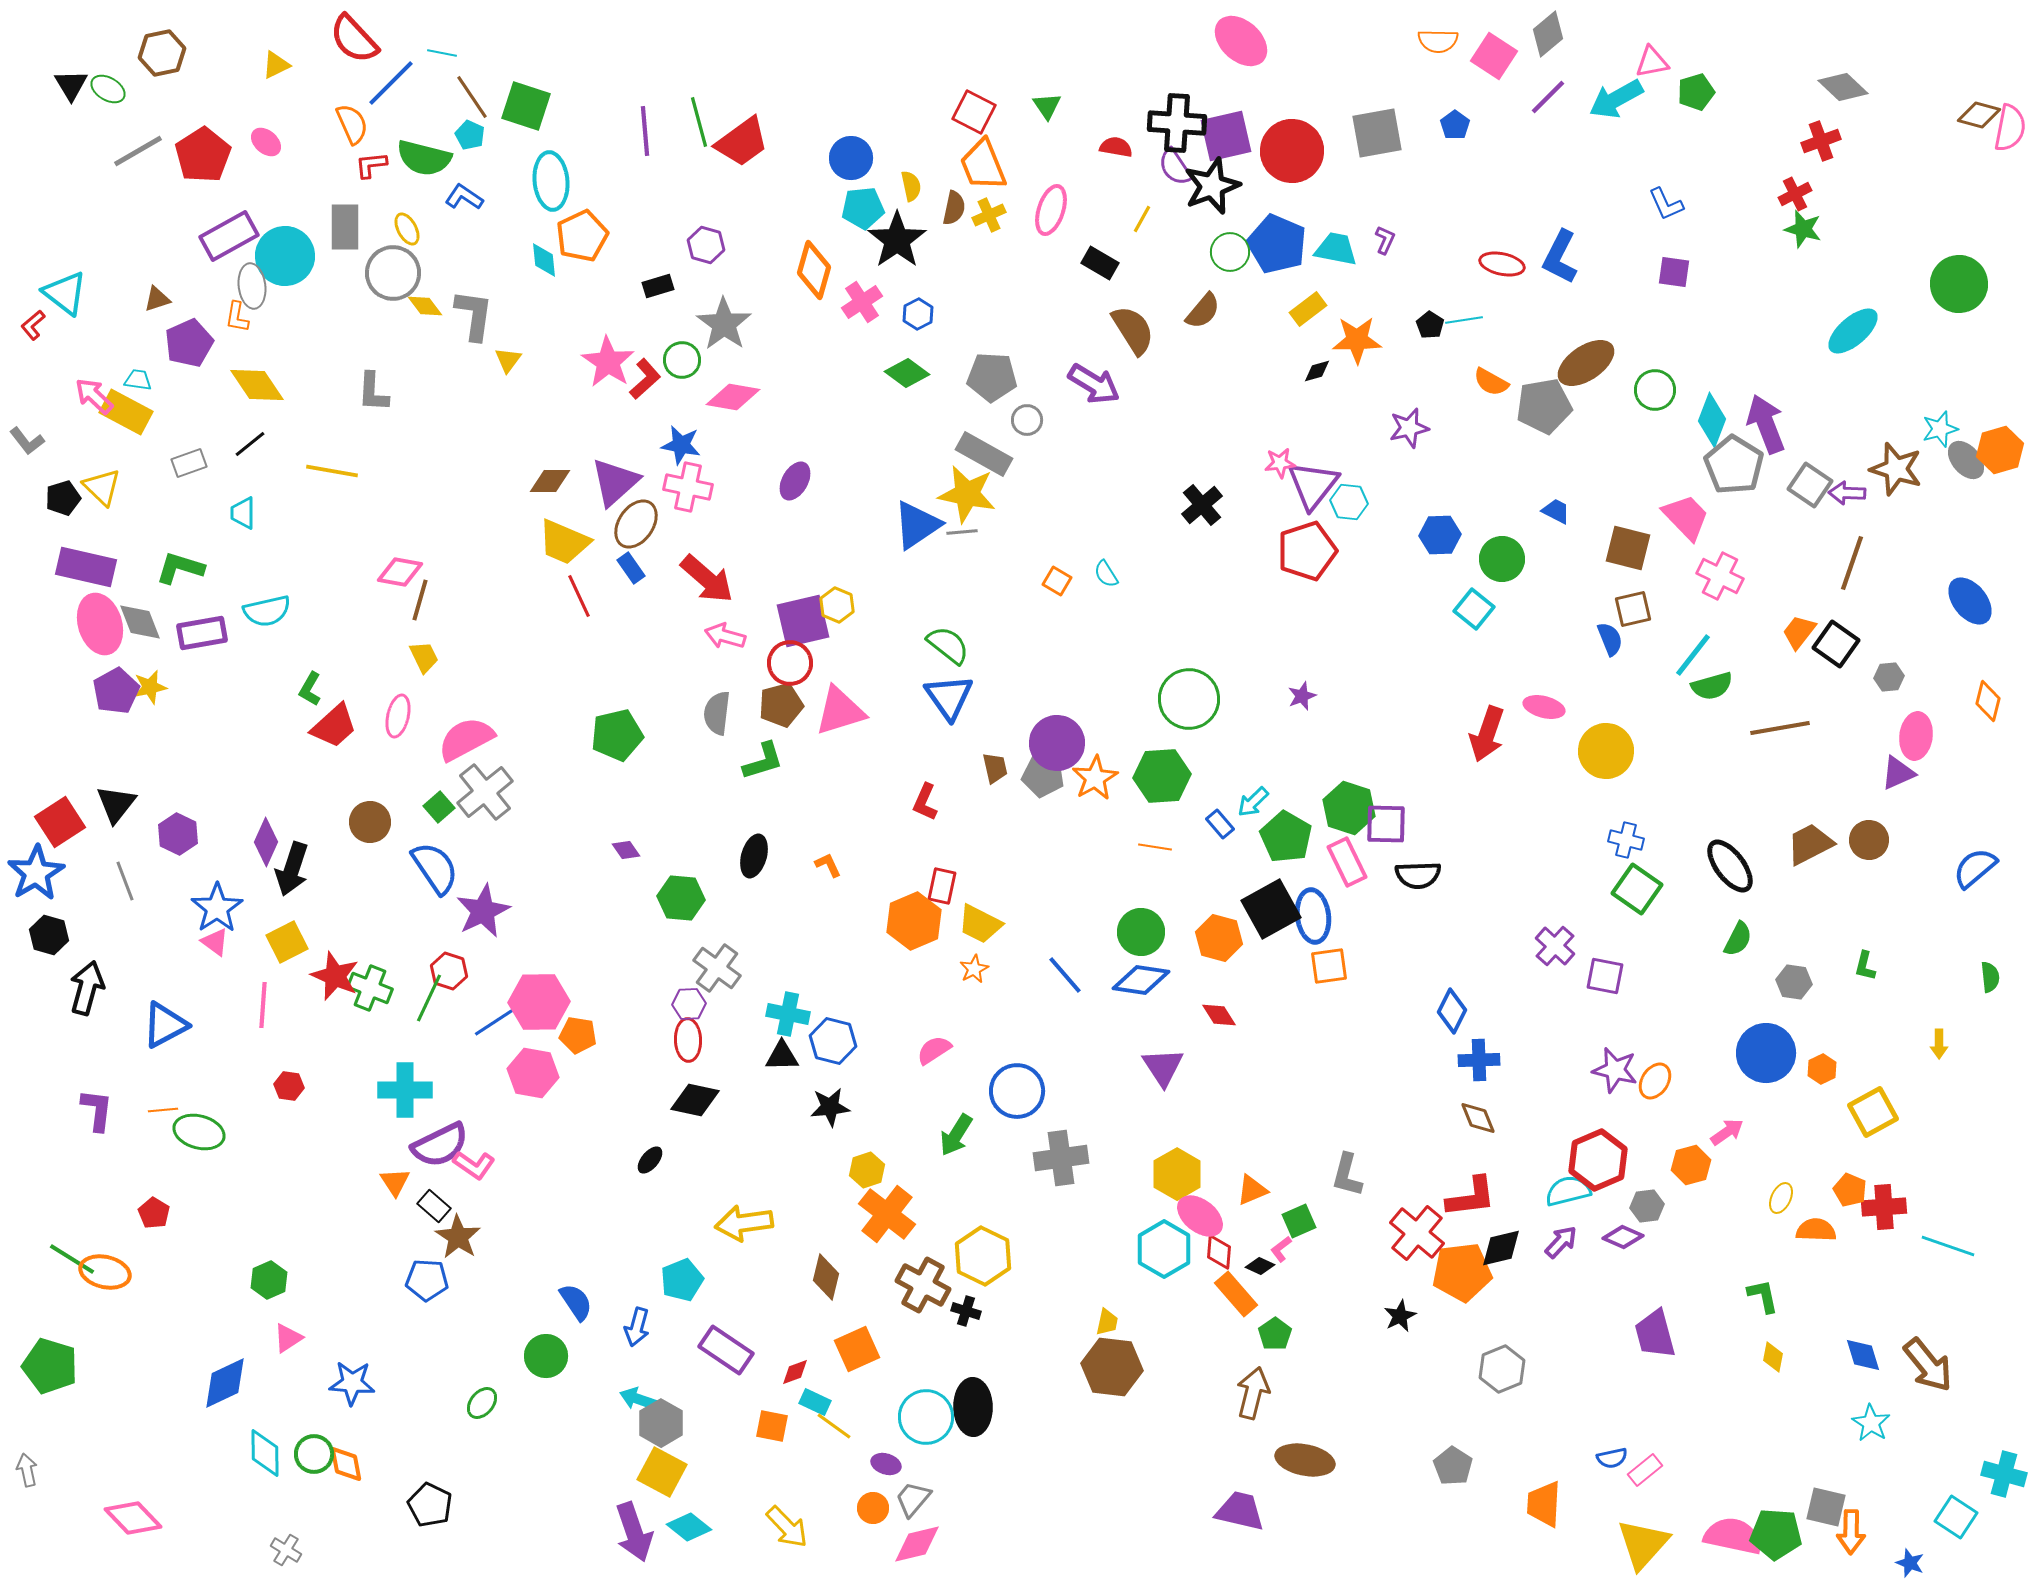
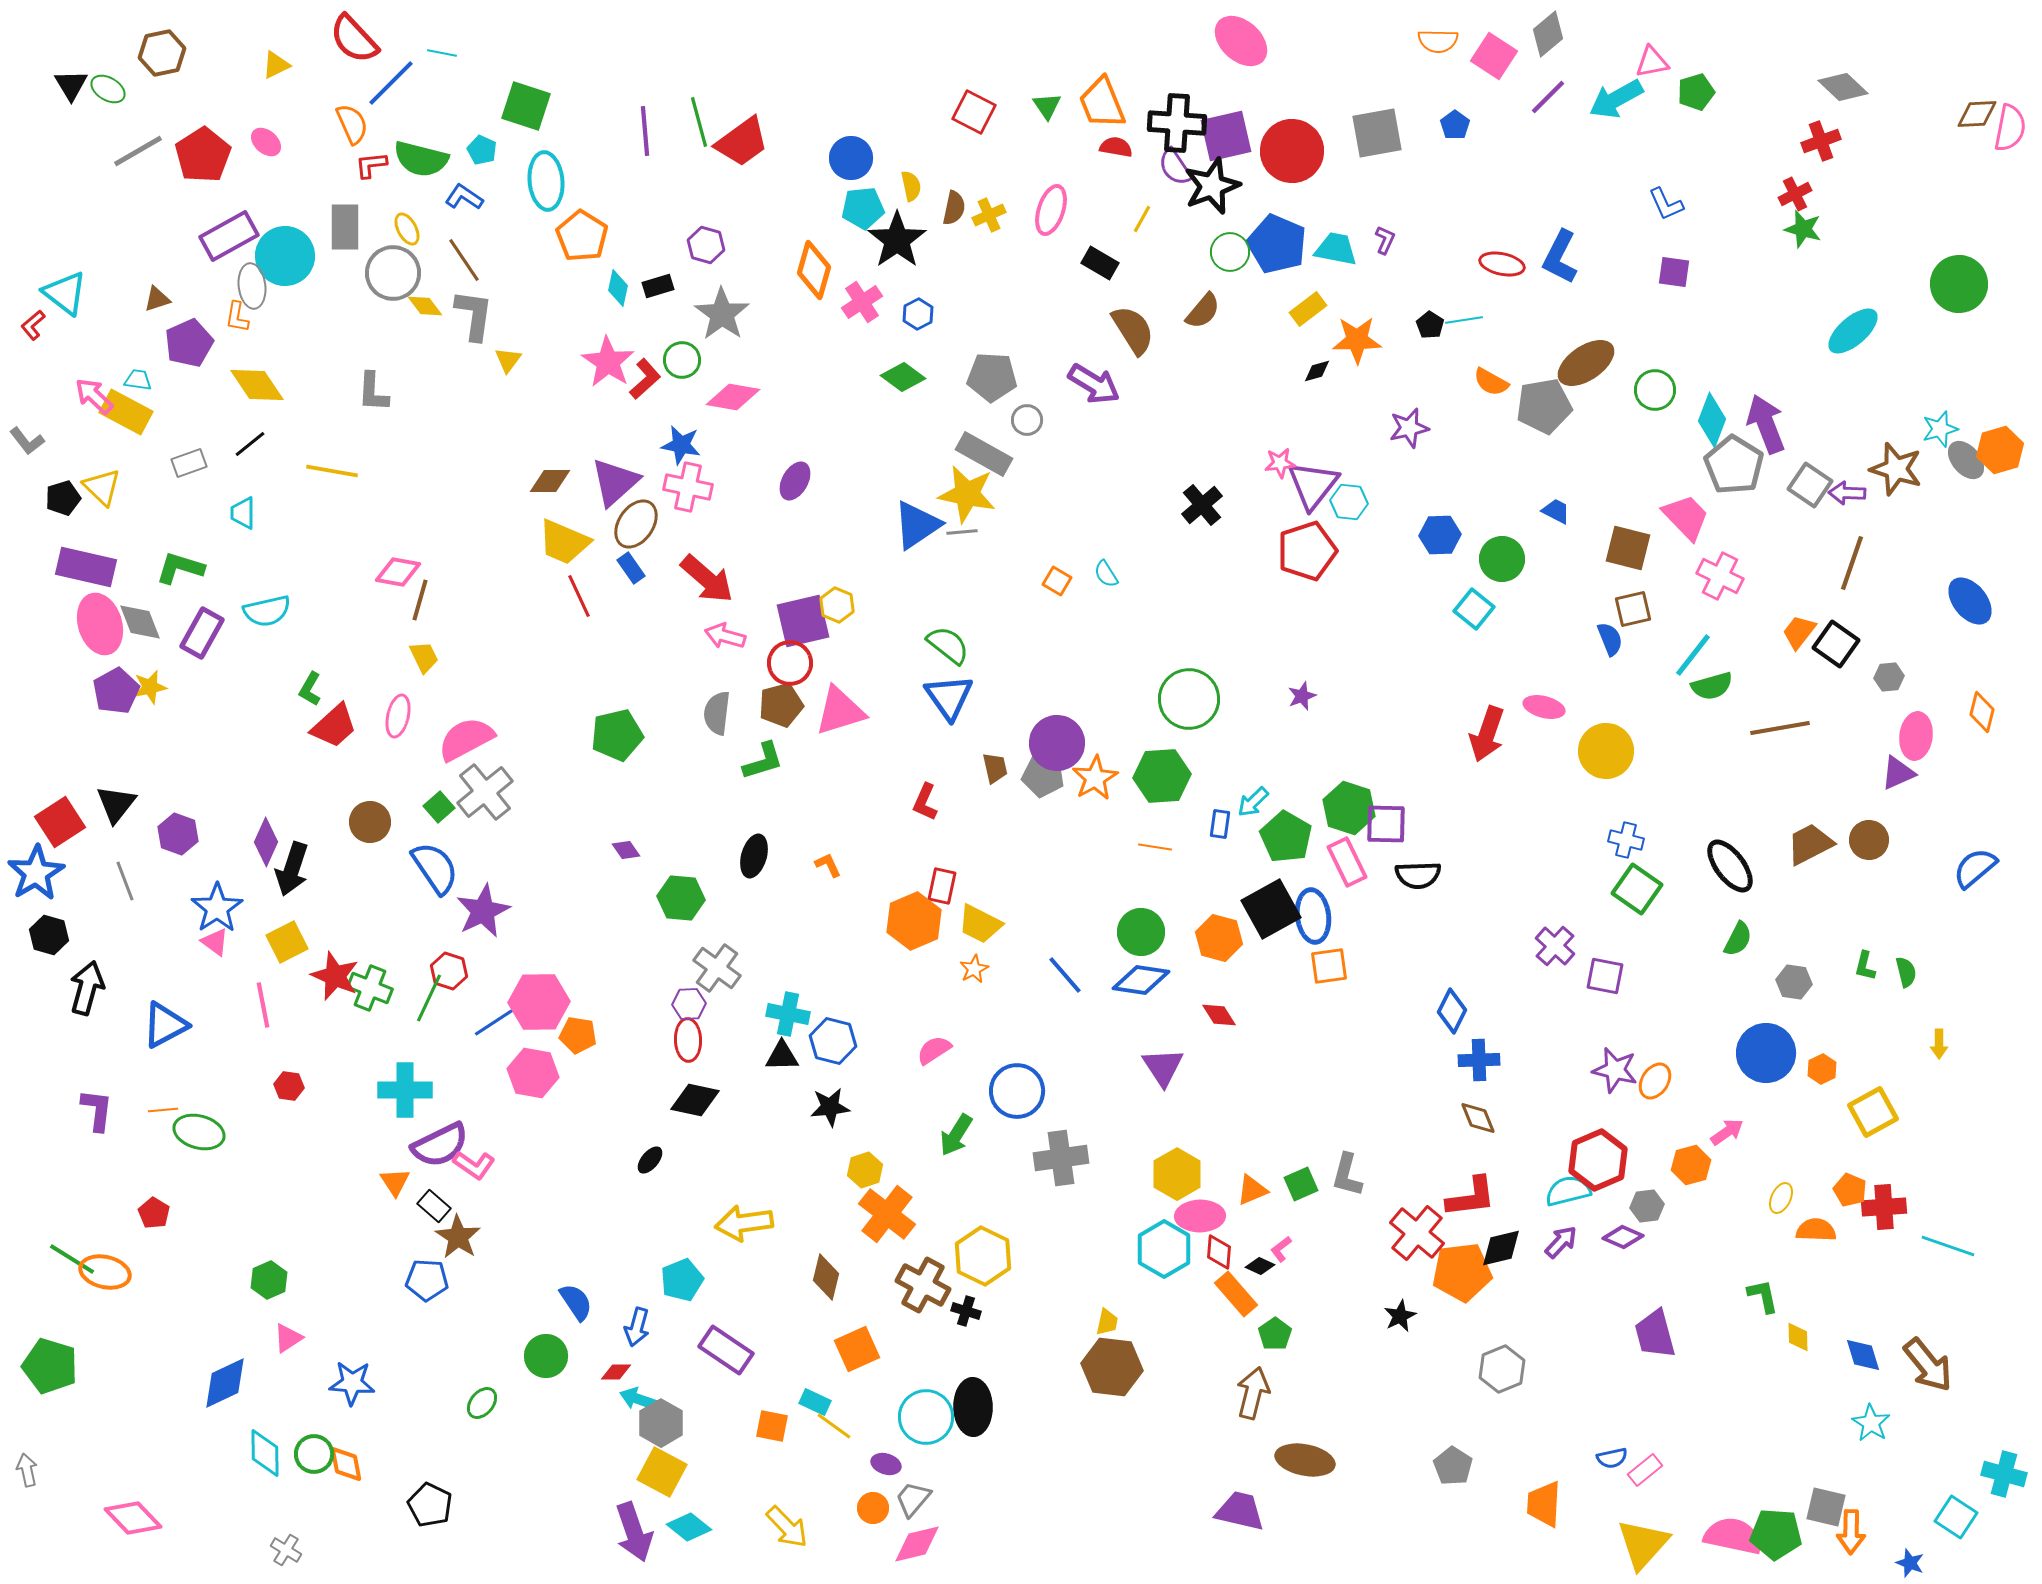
brown line at (472, 97): moved 8 px left, 163 px down
brown diamond at (1979, 115): moved 2 px left, 1 px up; rotated 18 degrees counterclockwise
cyan pentagon at (470, 135): moved 12 px right, 15 px down
green semicircle at (424, 158): moved 3 px left, 1 px down
orange trapezoid at (983, 165): moved 119 px right, 62 px up
cyan ellipse at (551, 181): moved 5 px left
orange pentagon at (582, 236): rotated 15 degrees counterclockwise
cyan diamond at (544, 260): moved 74 px right, 28 px down; rotated 18 degrees clockwise
gray star at (724, 324): moved 2 px left, 10 px up
green diamond at (907, 373): moved 4 px left, 4 px down
pink diamond at (400, 572): moved 2 px left
purple rectangle at (202, 633): rotated 51 degrees counterclockwise
orange diamond at (1988, 701): moved 6 px left, 11 px down
blue rectangle at (1220, 824): rotated 48 degrees clockwise
purple hexagon at (178, 834): rotated 6 degrees counterclockwise
green semicircle at (1990, 977): moved 84 px left, 5 px up; rotated 8 degrees counterclockwise
pink line at (263, 1005): rotated 15 degrees counterclockwise
yellow hexagon at (867, 1170): moved 2 px left
pink ellipse at (1200, 1216): rotated 39 degrees counterclockwise
green square at (1299, 1221): moved 2 px right, 37 px up
yellow diamond at (1773, 1357): moved 25 px right, 20 px up; rotated 12 degrees counterclockwise
red diamond at (795, 1372): moved 179 px left; rotated 20 degrees clockwise
